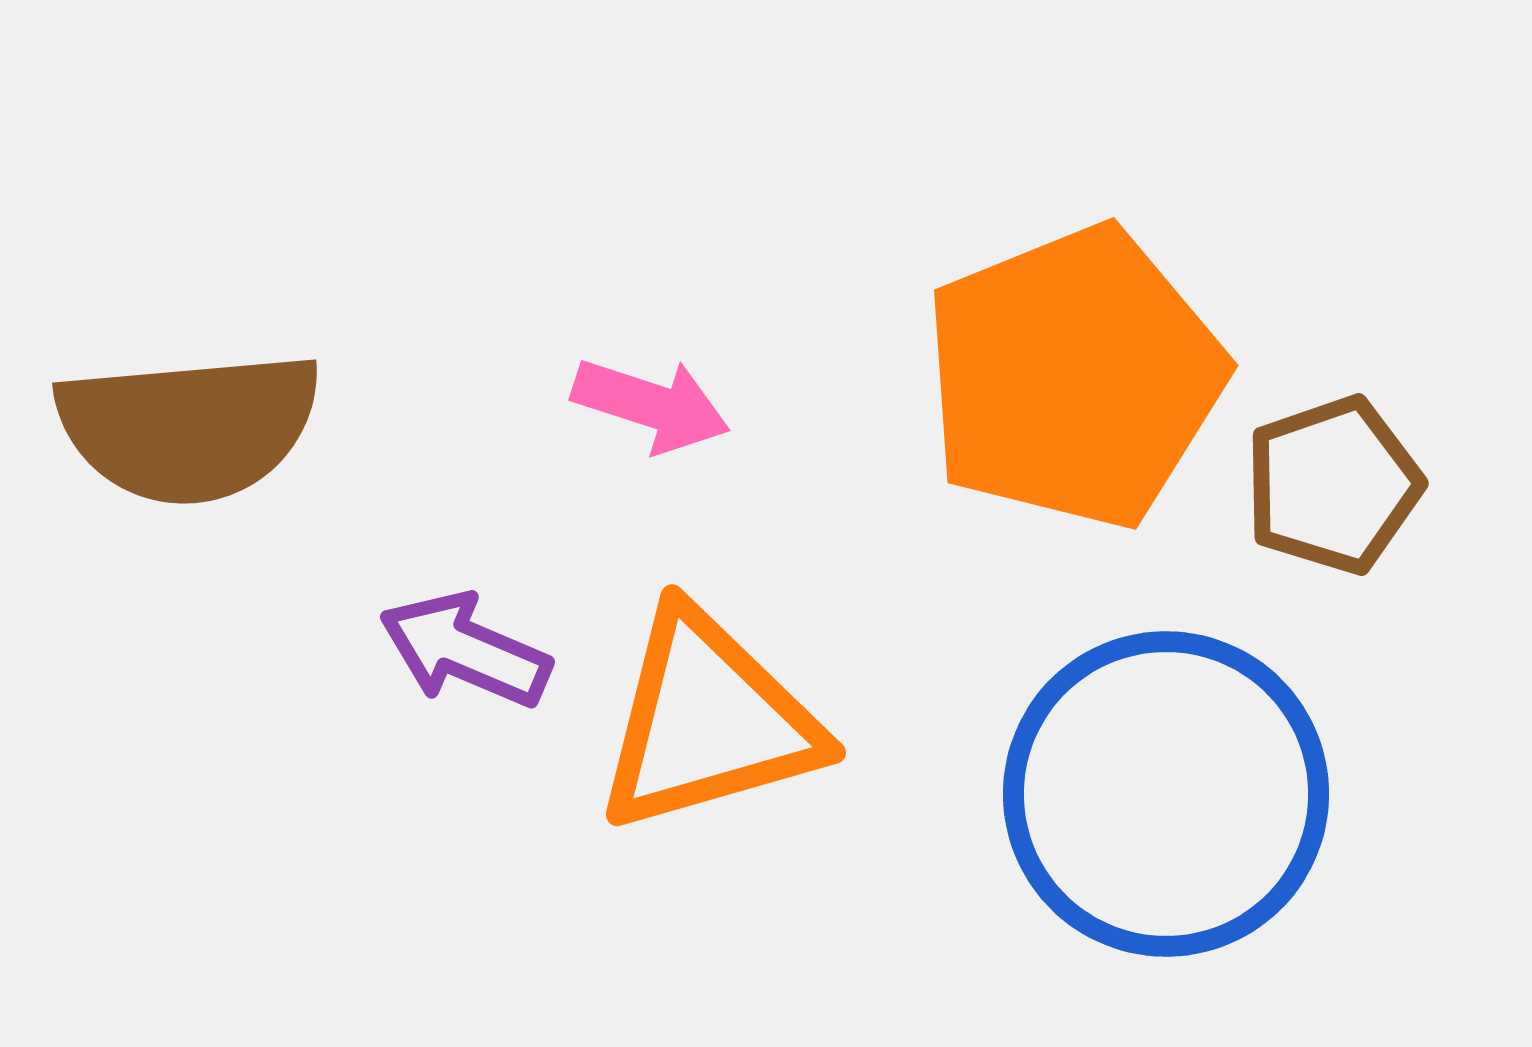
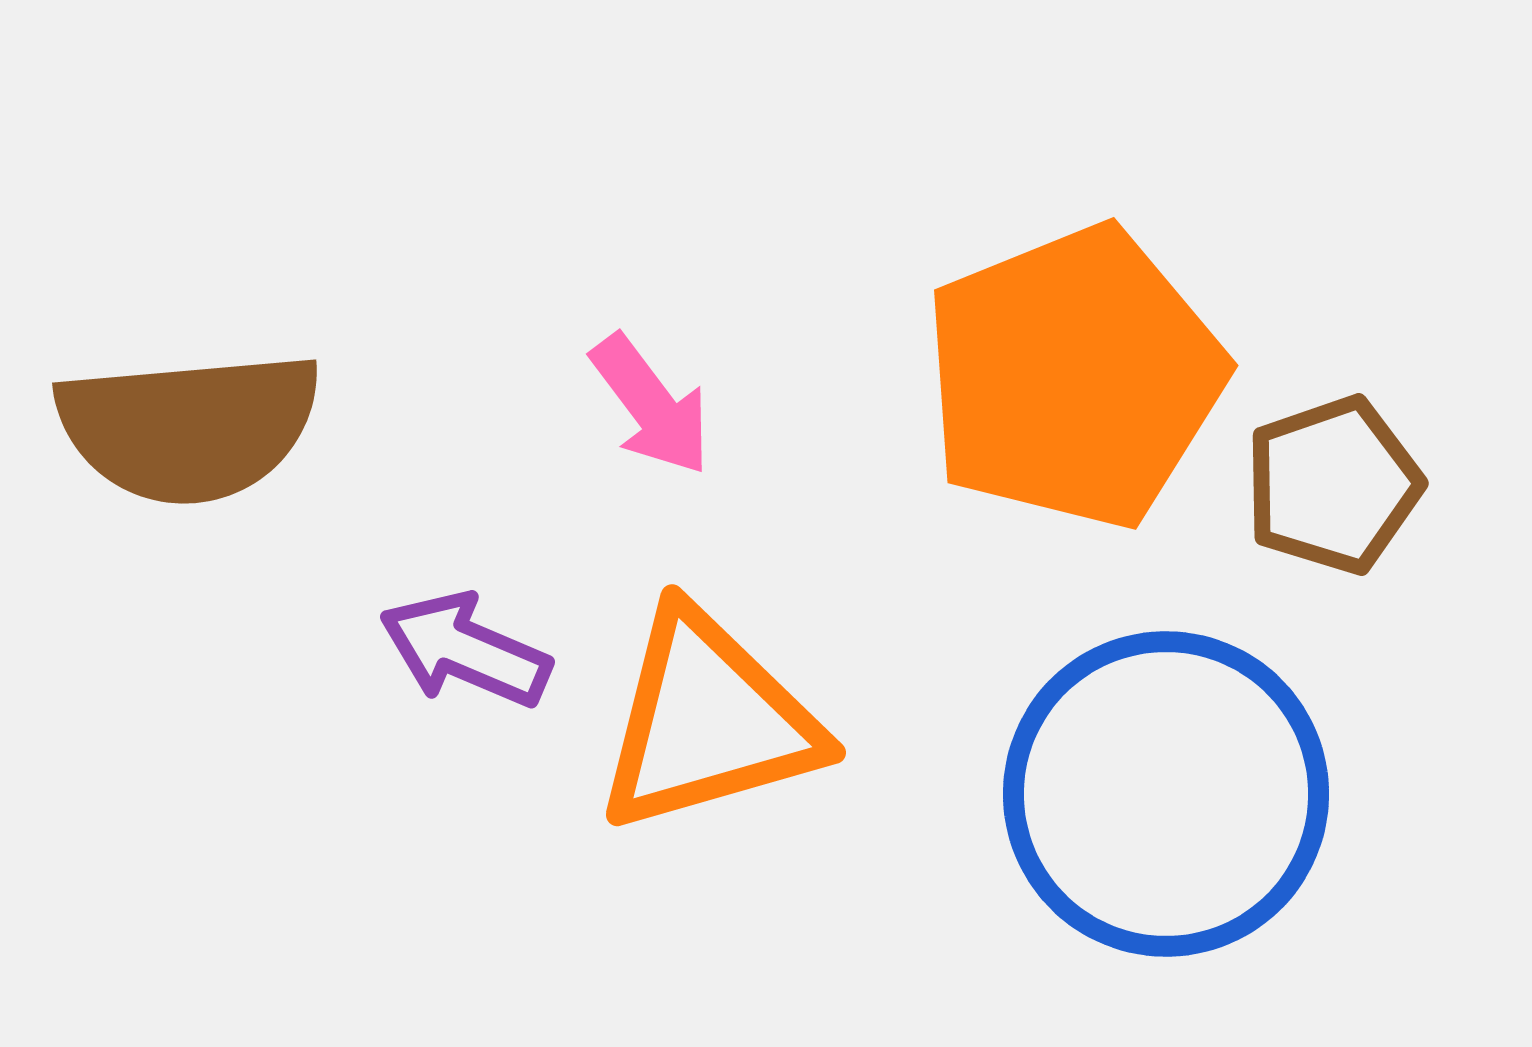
pink arrow: rotated 35 degrees clockwise
